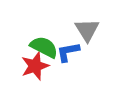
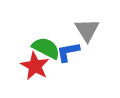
green semicircle: moved 2 px right, 1 px down
red star: rotated 24 degrees counterclockwise
